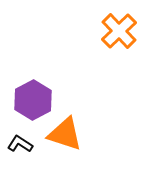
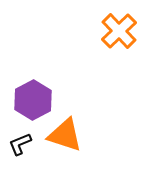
orange triangle: moved 1 px down
black L-shape: rotated 55 degrees counterclockwise
